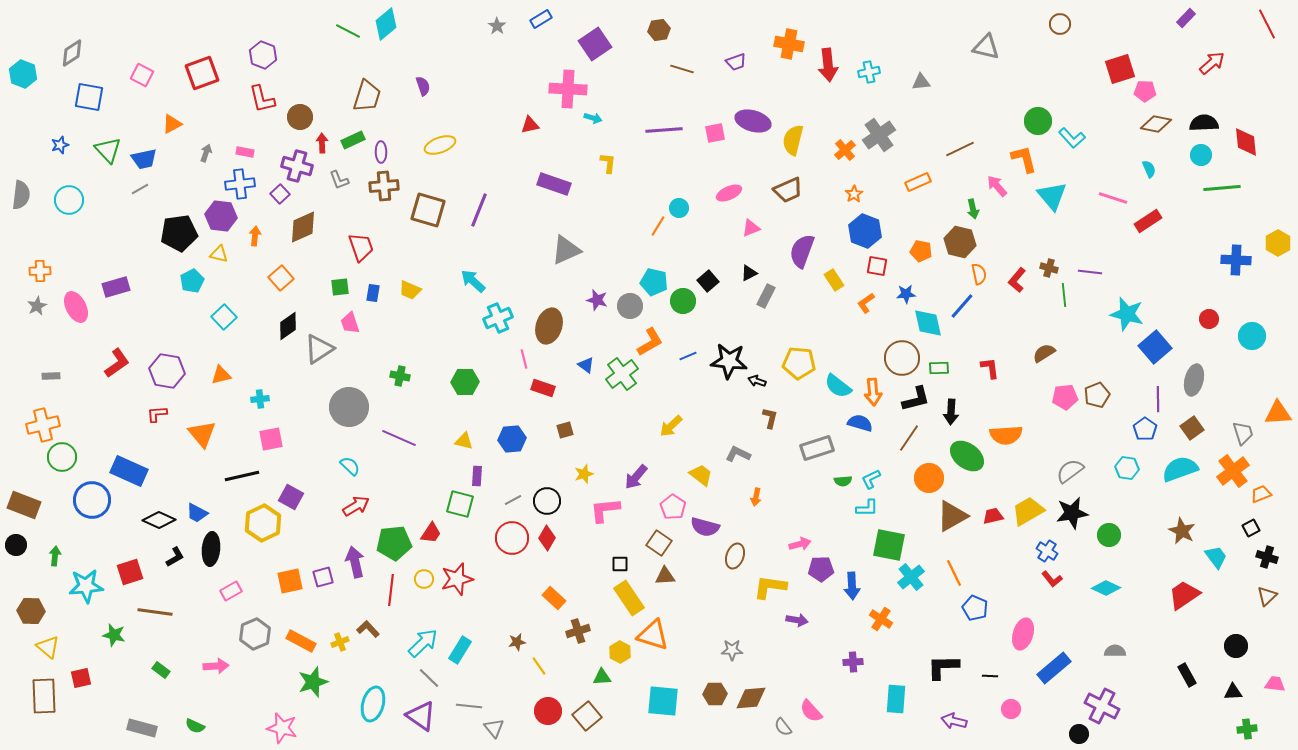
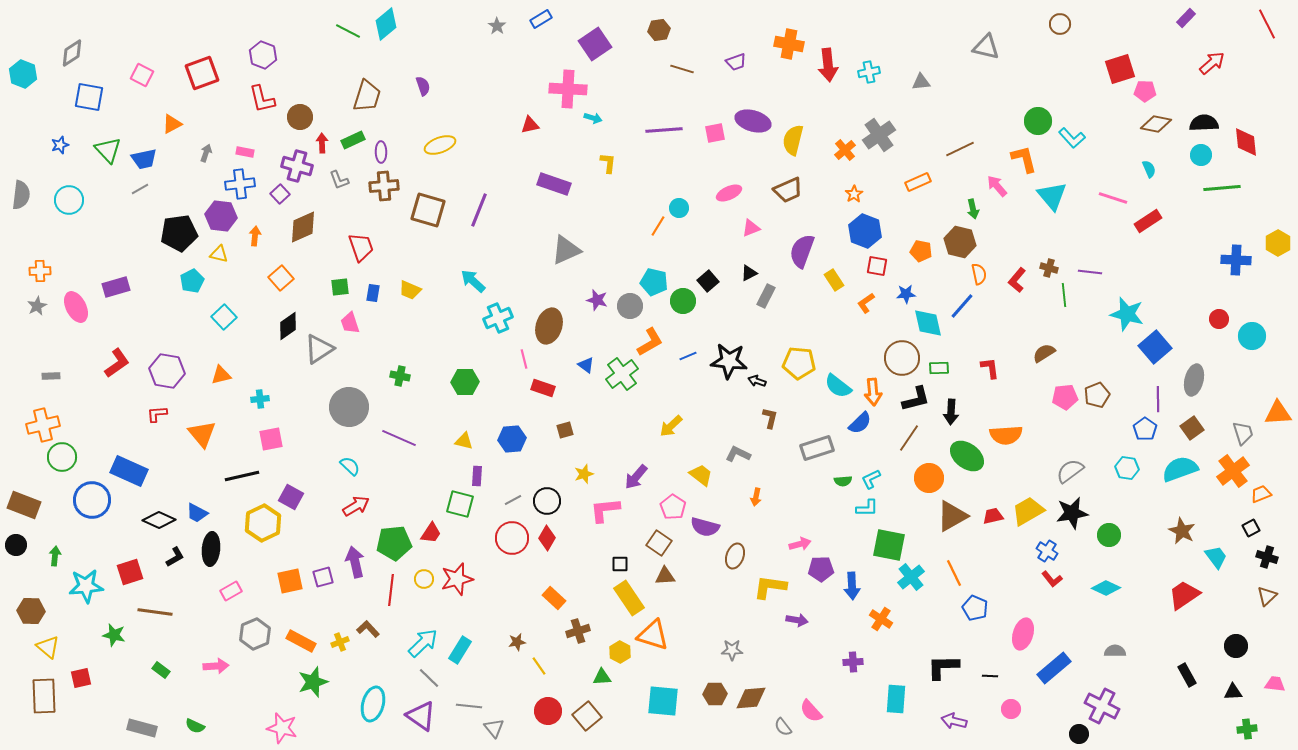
red circle at (1209, 319): moved 10 px right
blue semicircle at (860, 423): rotated 120 degrees clockwise
